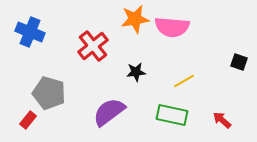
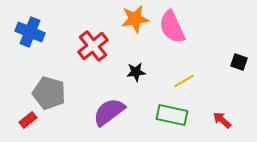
pink semicircle: rotated 60 degrees clockwise
red rectangle: rotated 12 degrees clockwise
